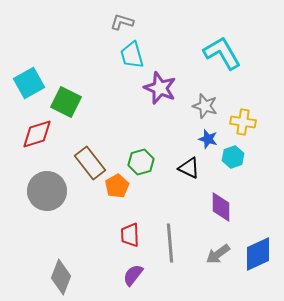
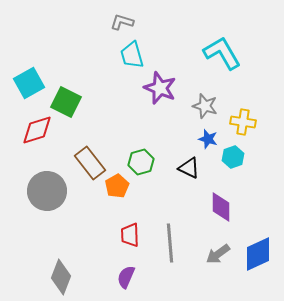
red diamond: moved 4 px up
purple semicircle: moved 7 px left, 2 px down; rotated 15 degrees counterclockwise
